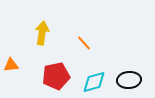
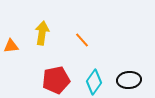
orange line: moved 2 px left, 3 px up
orange triangle: moved 19 px up
red pentagon: moved 4 px down
cyan diamond: rotated 40 degrees counterclockwise
